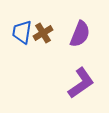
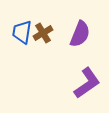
purple L-shape: moved 6 px right
